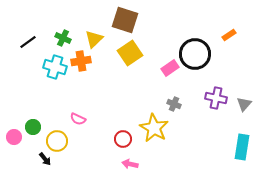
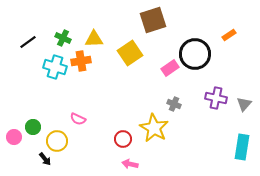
brown square: moved 28 px right; rotated 36 degrees counterclockwise
yellow triangle: rotated 42 degrees clockwise
